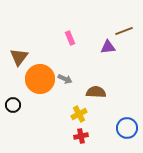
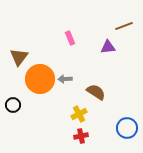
brown line: moved 5 px up
gray arrow: rotated 152 degrees clockwise
brown semicircle: rotated 30 degrees clockwise
